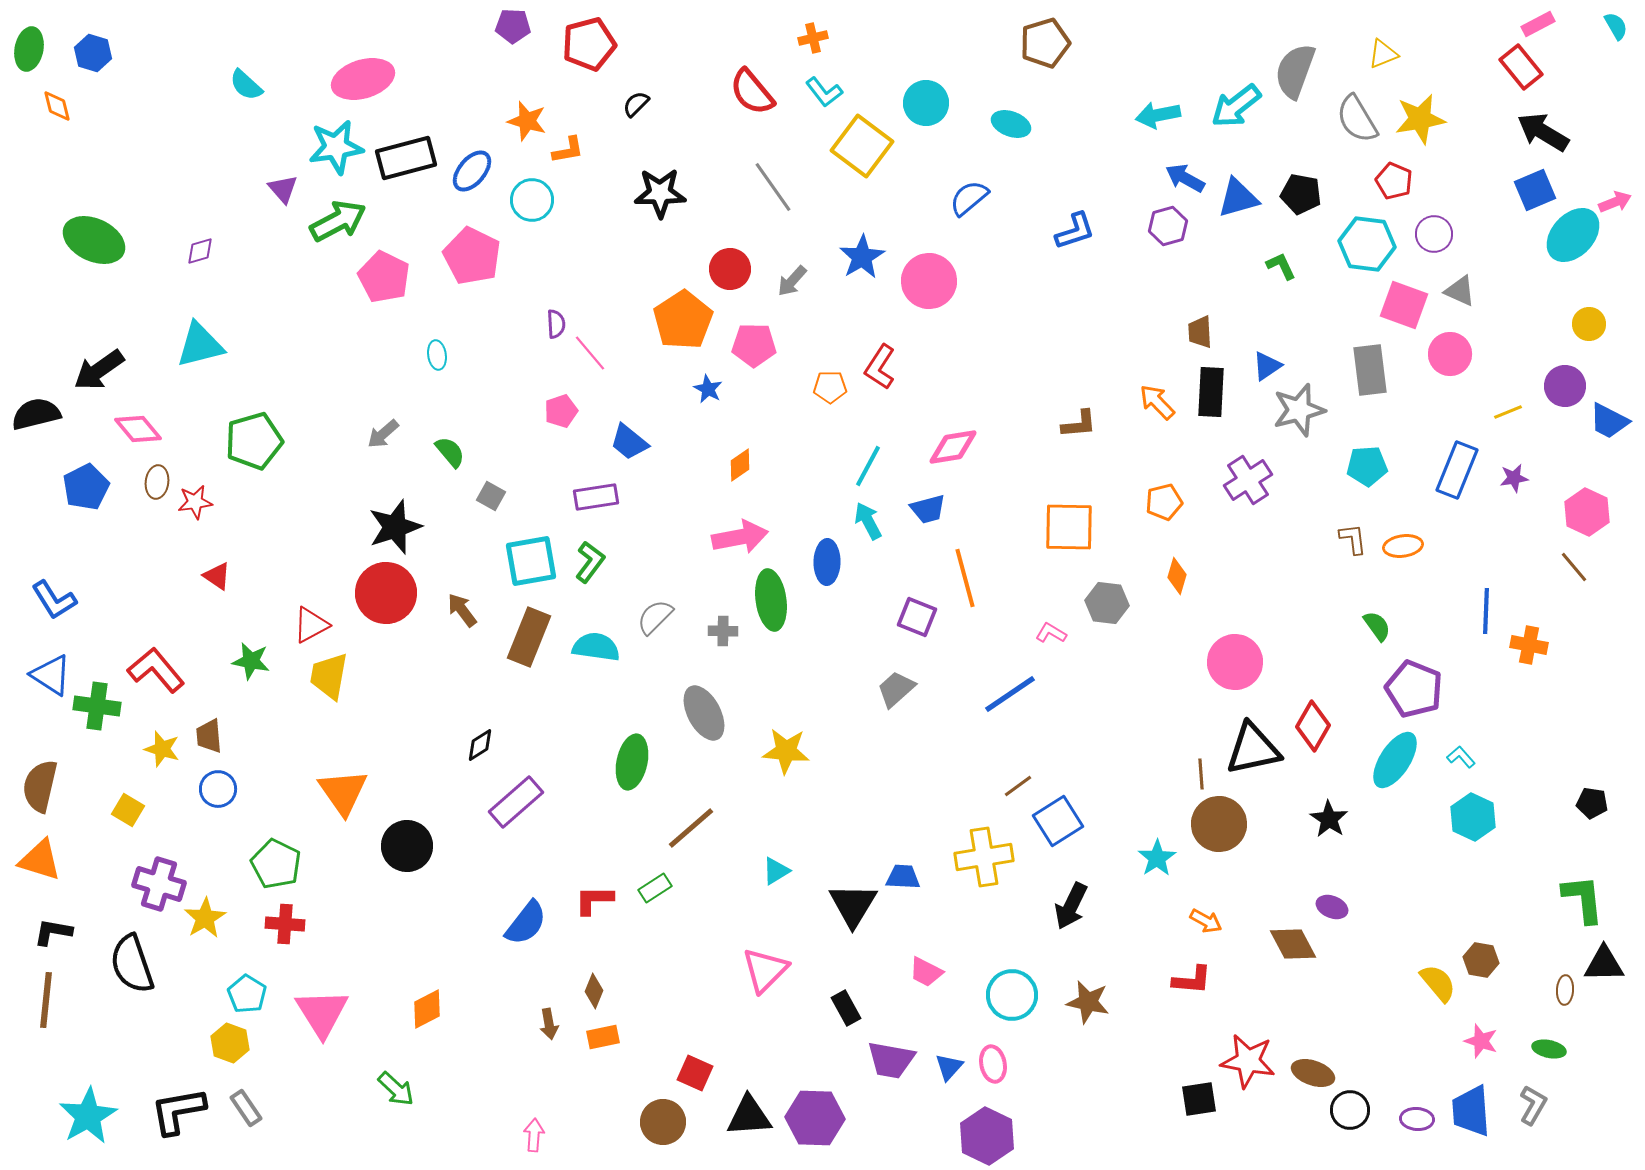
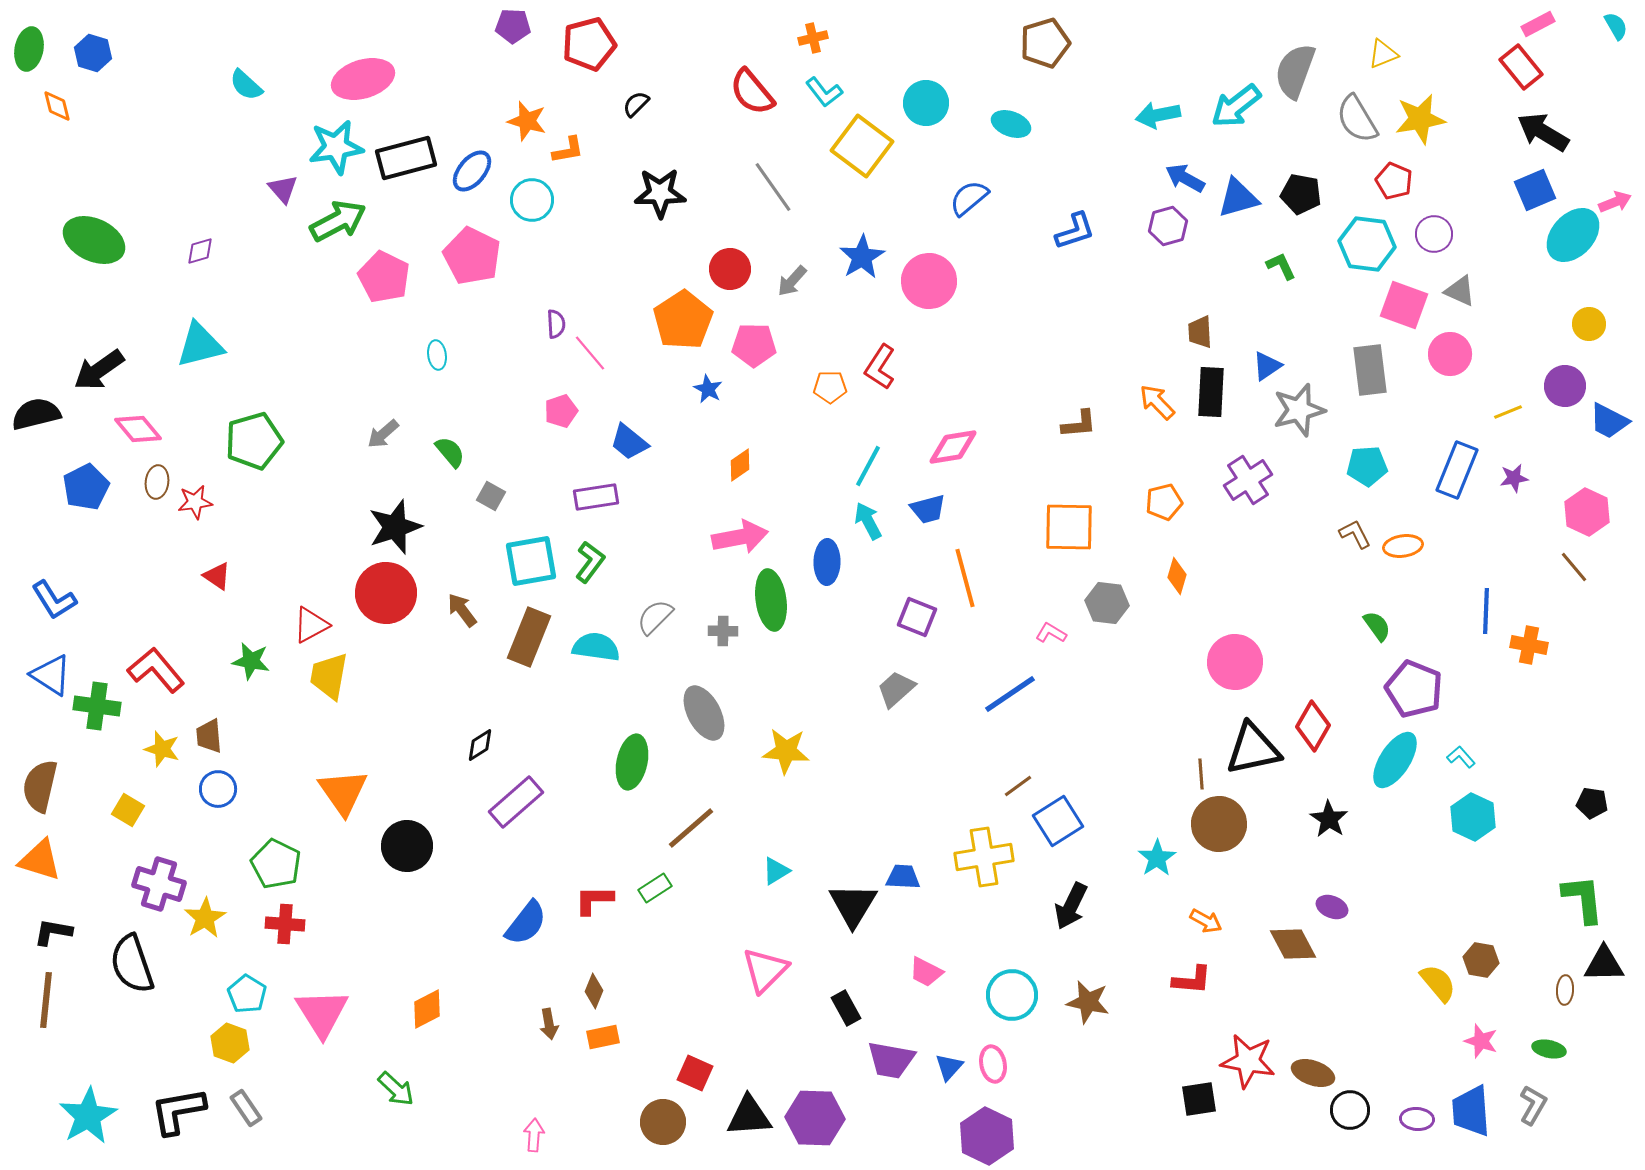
brown L-shape at (1353, 539): moved 2 px right, 5 px up; rotated 20 degrees counterclockwise
